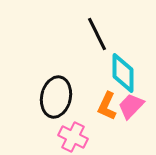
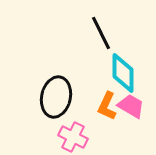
black line: moved 4 px right, 1 px up
pink trapezoid: rotated 76 degrees clockwise
